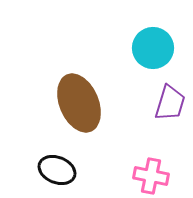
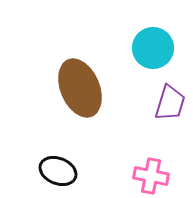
brown ellipse: moved 1 px right, 15 px up
black ellipse: moved 1 px right, 1 px down
